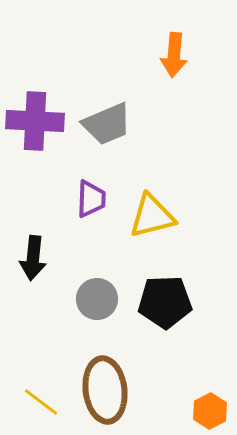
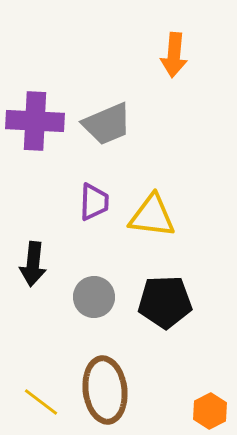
purple trapezoid: moved 3 px right, 3 px down
yellow triangle: rotated 21 degrees clockwise
black arrow: moved 6 px down
gray circle: moved 3 px left, 2 px up
